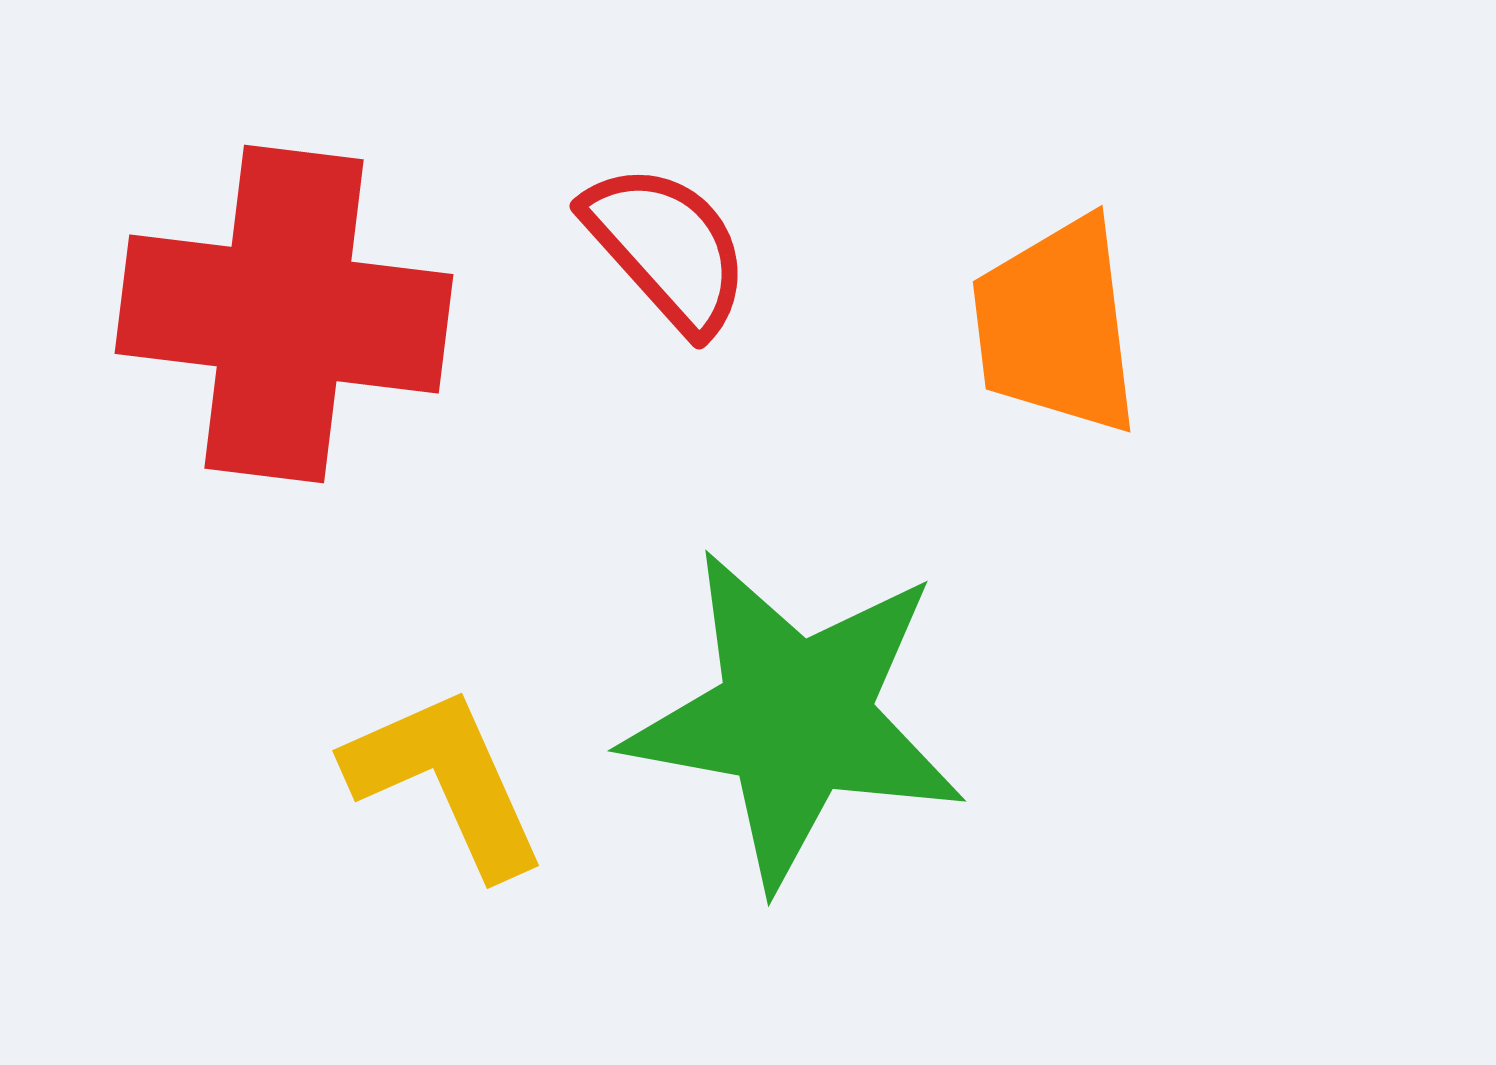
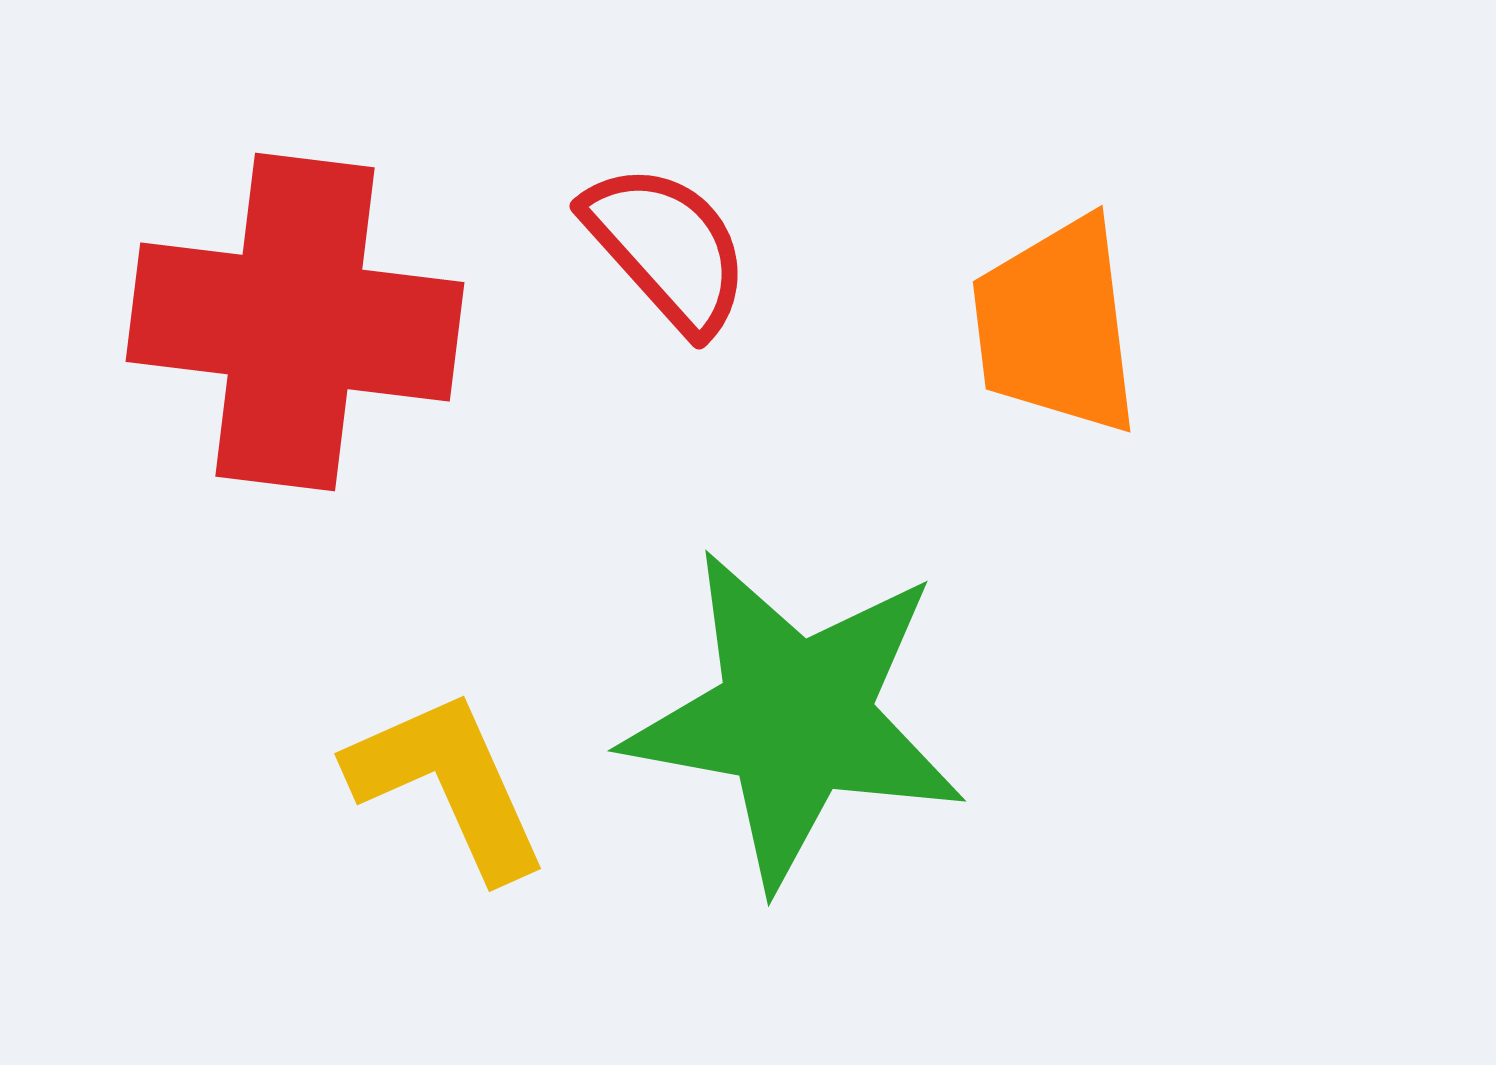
red cross: moved 11 px right, 8 px down
yellow L-shape: moved 2 px right, 3 px down
